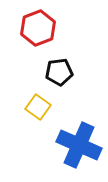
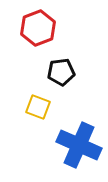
black pentagon: moved 2 px right
yellow square: rotated 15 degrees counterclockwise
